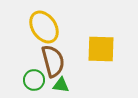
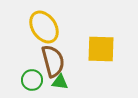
green circle: moved 2 px left
green triangle: moved 1 px left, 3 px up
